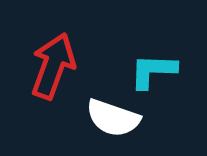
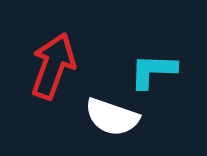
white semicircle: moved 1 px left, 1 px up
